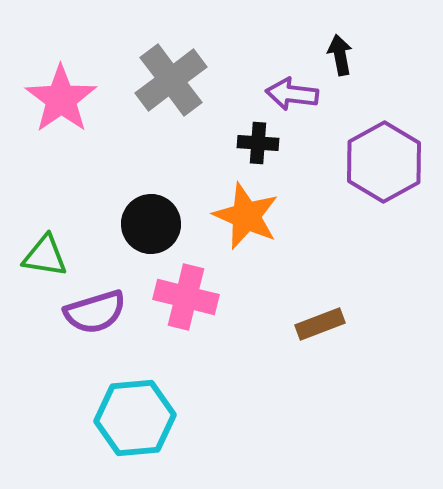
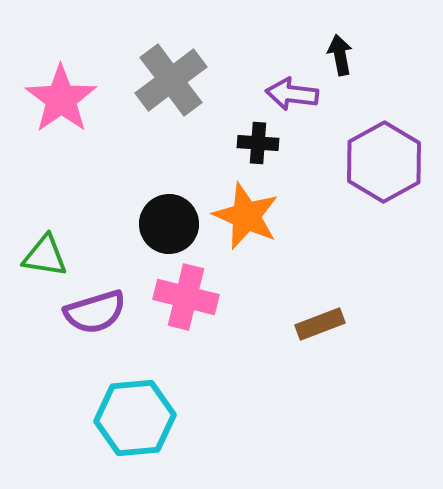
black circle: moved 18 px right
